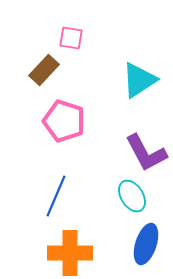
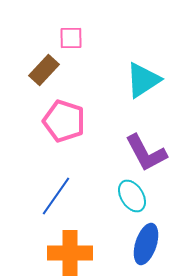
pink square: rotated 10 degrees counterclockwise
cyan triangle: moved 4 px right
blue line: rotated 12 degrees clockwise
